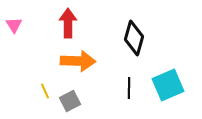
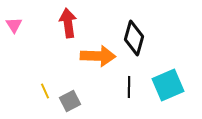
red arrow: rotated 8 degrees counterclockwise
orange arrow: moved 20 px right, 5 px up
black line: moved 1 px up
